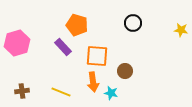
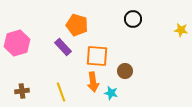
black circle: moved 4 px up
yellow line: rotated 48 degrees clockwise
